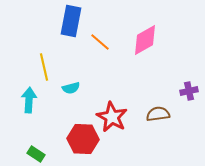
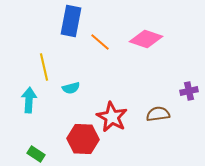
pink diamond: moved 1 px right, 1 px up; rotated 48 degrees clockwise
